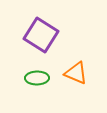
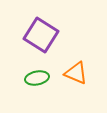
green ellipse: rotated 10 degrees counterclockwise
